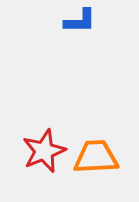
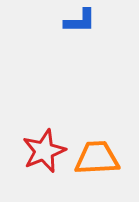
orange trapezoid: moved 1 px right, 1 px down
